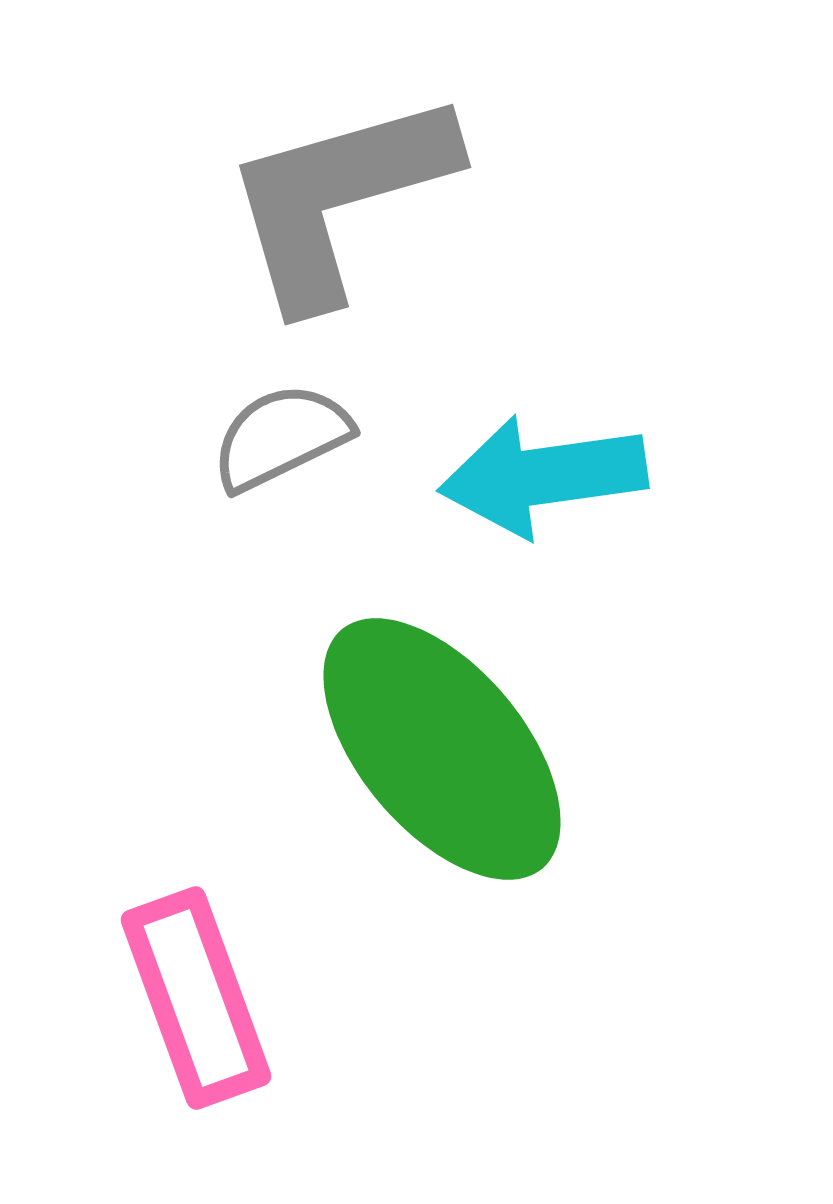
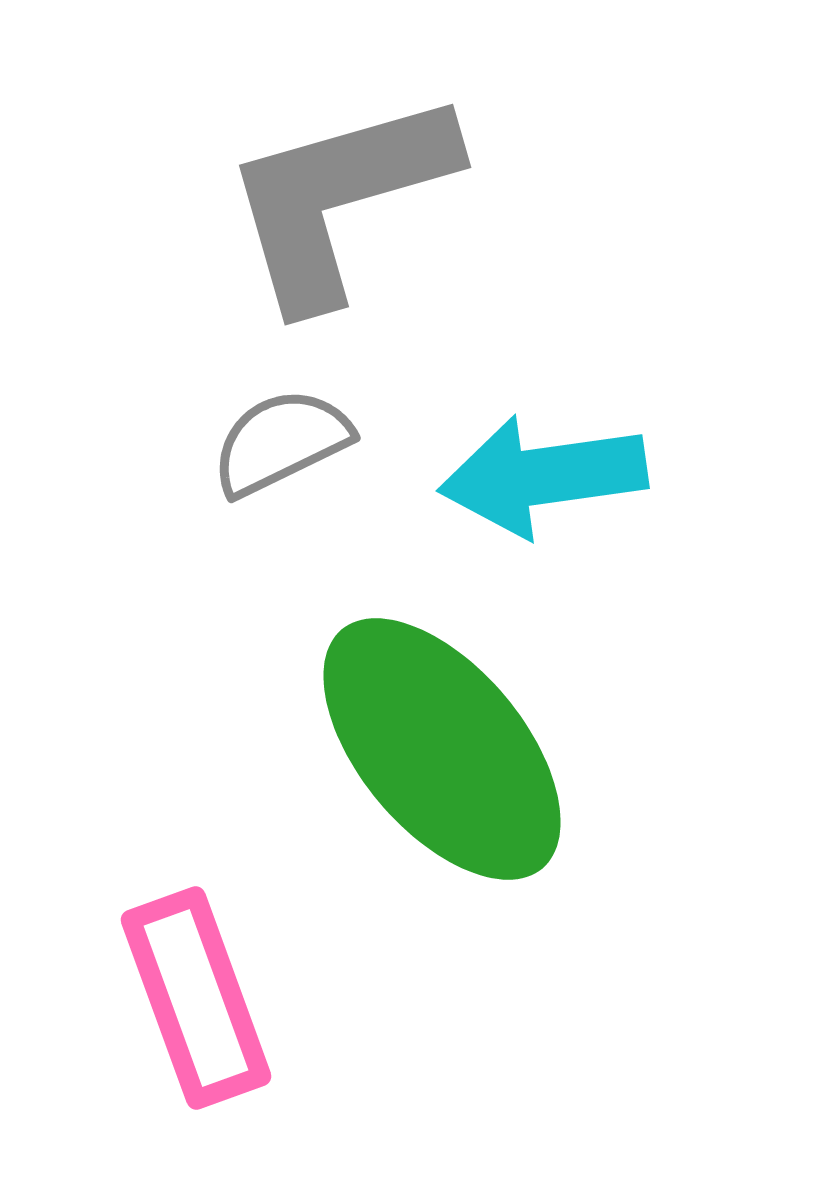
gray semicircle: moved 5 px down
